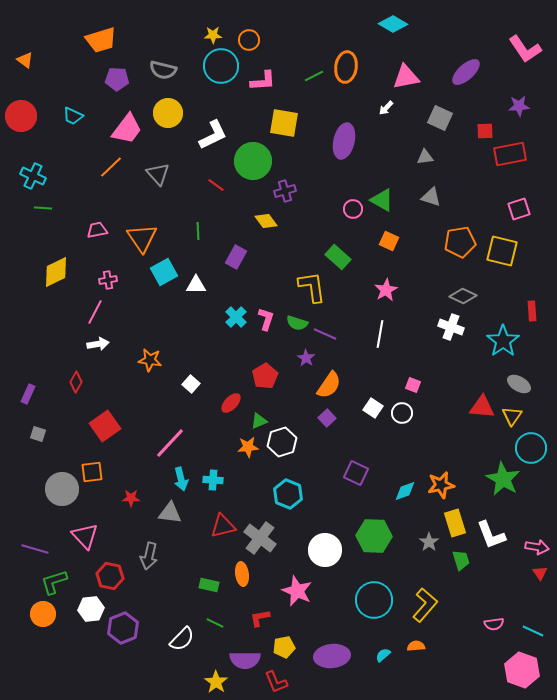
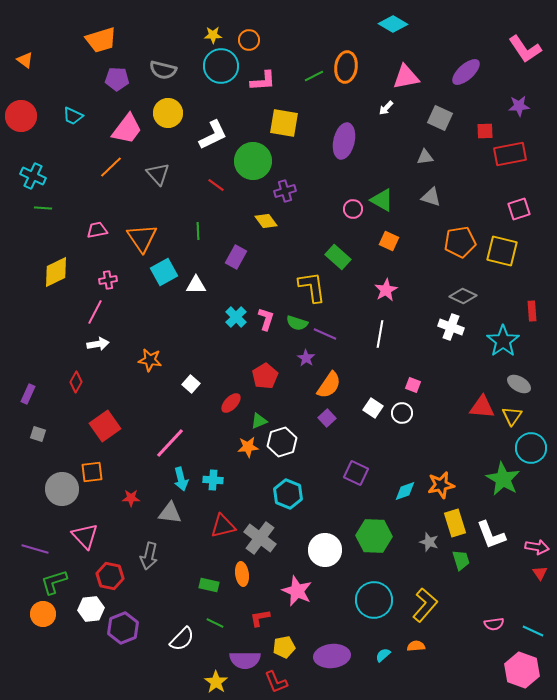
gray star at (429, 542): rotated 18 degrees counterclockwise
